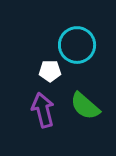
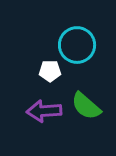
green semicircle: moved 1 px right
purple arrow: moved 1 px right, 1 px down; rotated 80 degrees counterclockwise
